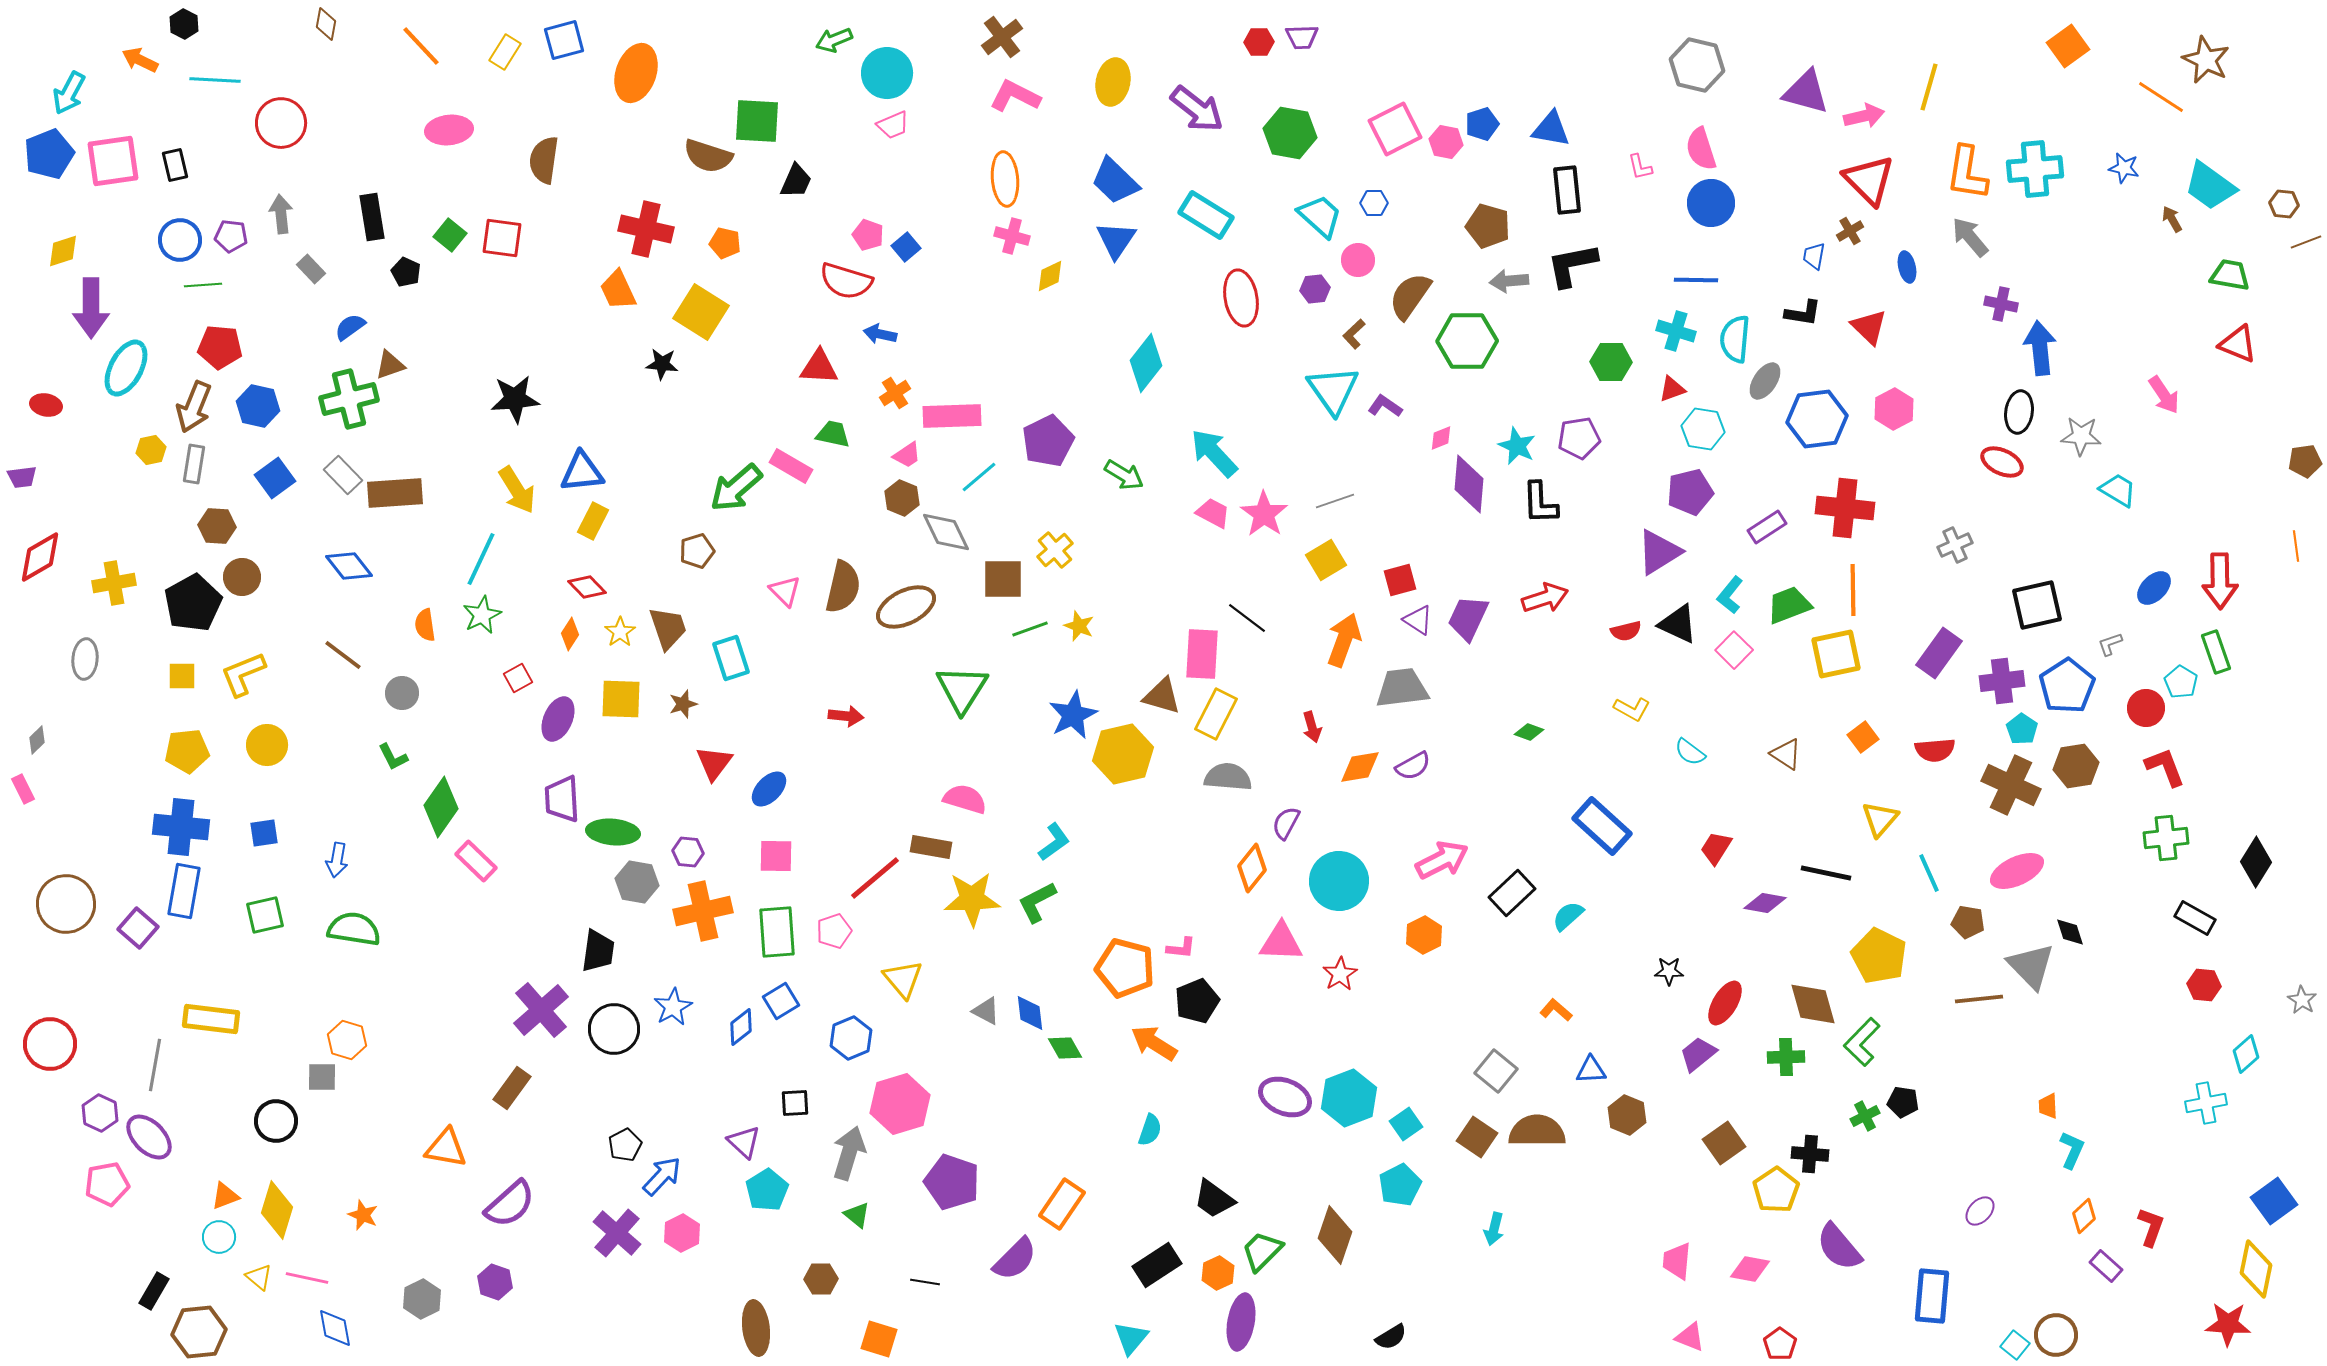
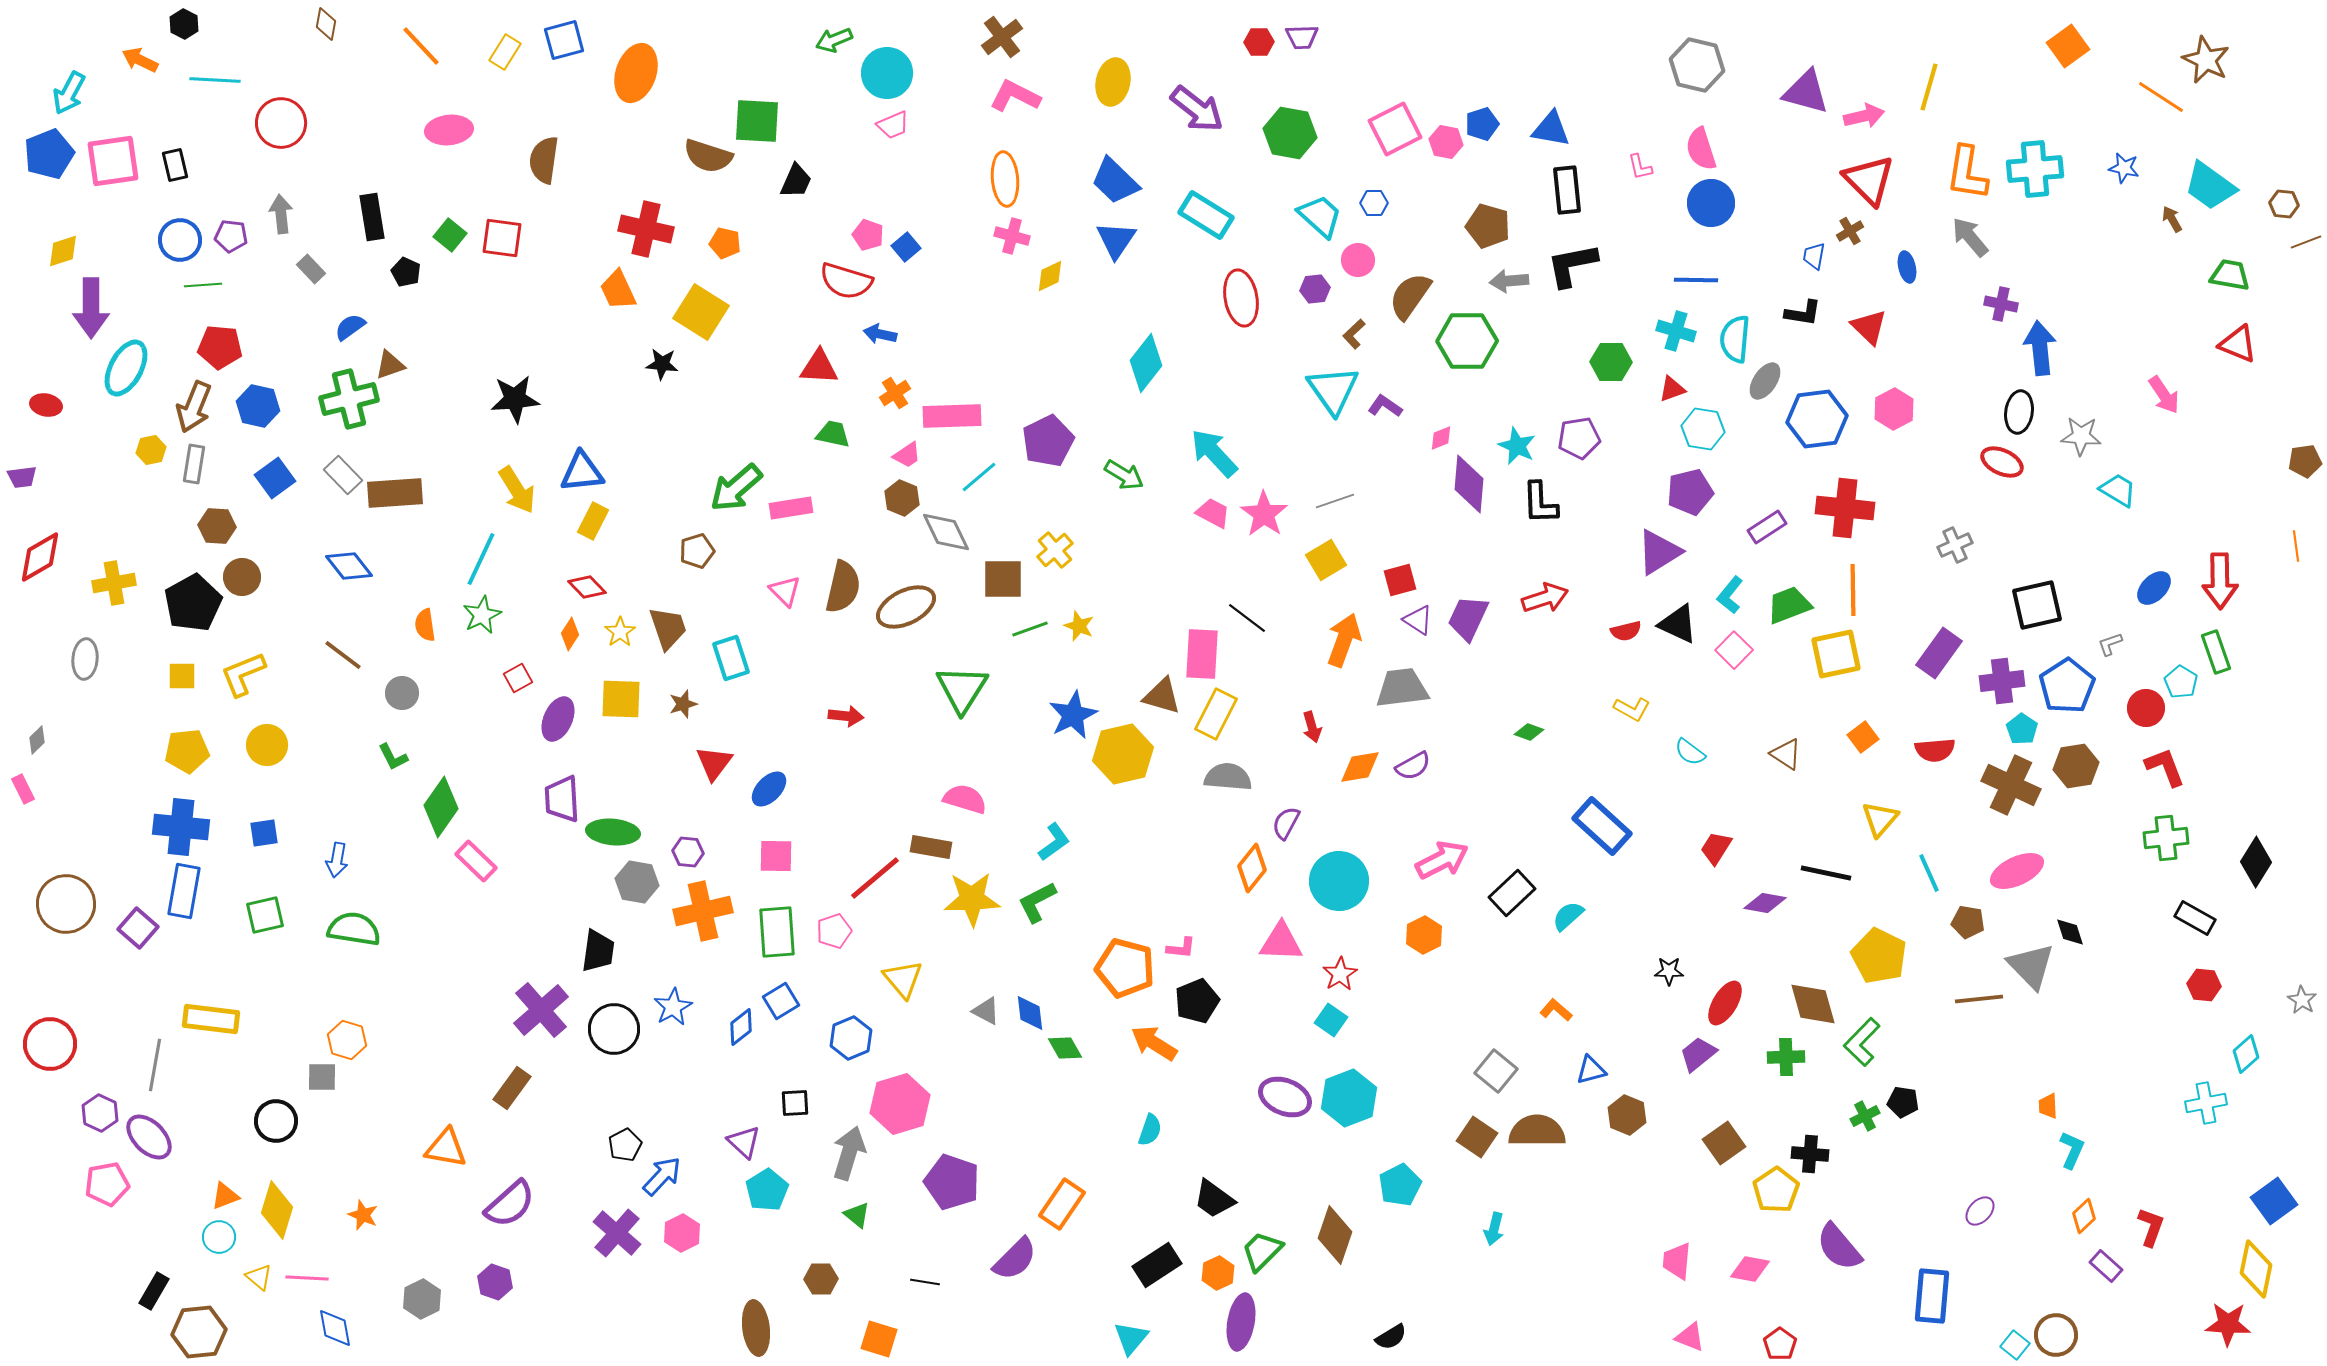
pink rectangle at (791, 466): moved 42 px down; rotated 39 degrees counterclockwise
blue triangle at (1591, 1070): rotated 12 degrees counterclockwise
cyan square at (1406, 1124): moved 75 px left, 104 px up; rotated 20 degrees counterclockwise
pink line at (307, 1278): rotated 9 degrees counterclockwise
